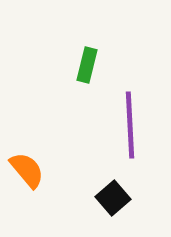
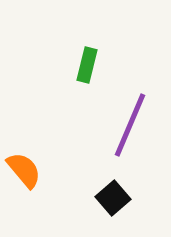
purple line: rotated 26 degrees clockwise
orange semicircle: moved 3 px left
